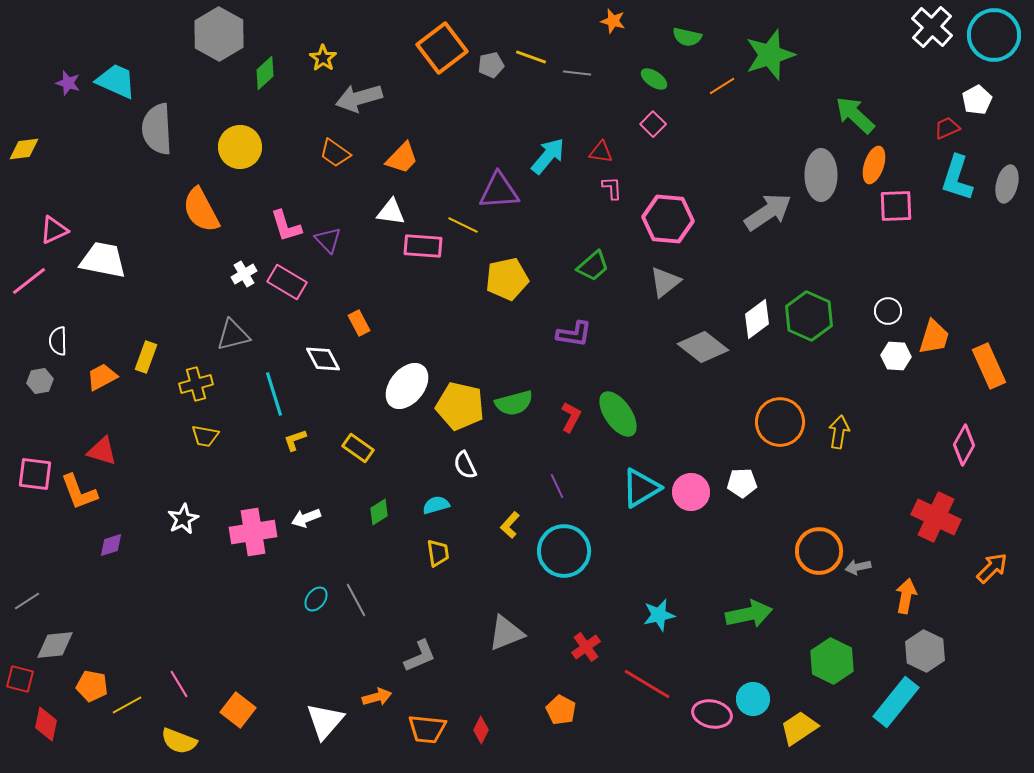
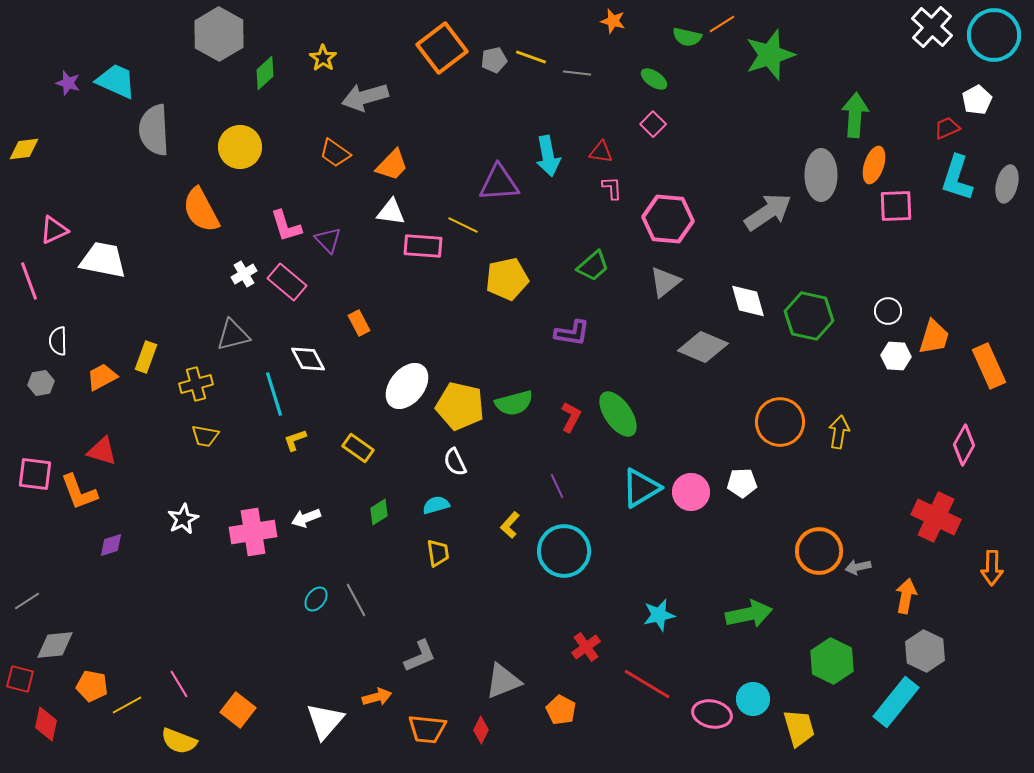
gray pentagon at (491, 65): moved 3 px right, 5 px up
orange line at (722, 86): moved 62 px up
gray arrow at (359, 98): moved 6 px right, 1 px up
green arrow at (855, 115): rotated 51 degrees clockwise
gray semicircle at (157, 129): moved 3 px left, 1 px down
cyan arrow at (548, 156): rotated 129 degrees clockwise
orange trapezoid at (402, 158): moved 10 px left, 7 px down
purple triangle at (499, 191): moved 8 px up
pink line at (29, 281): rotated 72 degrees counterclockwise
pink rectangle at (287, 282): rotated 9 degrees clockwise
green hexagon at (809, 316): rotated 12 degrees counterclockwise
white diamond at (757, 319): moved 9 px left, 18 px up; rotated 69 degrees counterclockwise
purple L-shape at (574, 334): moved 2 px left, 1 px up
gray diamond at (703, 347): rotated 15 degrees counterclockwise
white diamond at (323, 359): moved 15 px left
gray hexagon at (40, 381): moved 1 px right, 2 px down
white semicircle at (465, 465): moved 10 px left, 3 px up
orange arrow at (992, 568): rotated 136 degrees clockwise
gray triangle at (506, 633): moved 3 px left, 48 px down
yellow trapezoid at (799, 728): rotated 108 degrees clockwise
